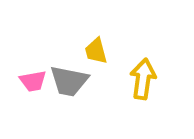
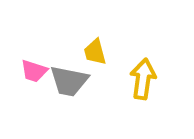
yellow trapezoid: moved 1 px left, 1 px down
pink trapezoid: moved 1 px right, 10 px up; rotated 28 degrees clockwise
